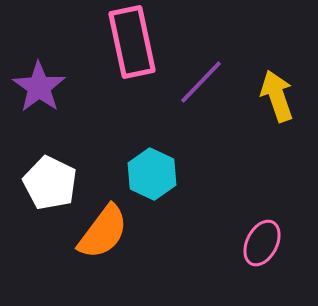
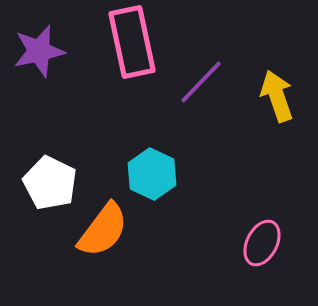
purple star: moved 36 px up; rotated 24 degrees clockwise
orange semicircle: moved 2 px up
